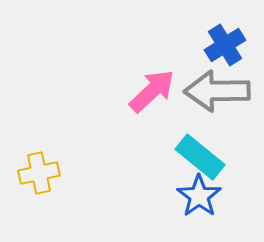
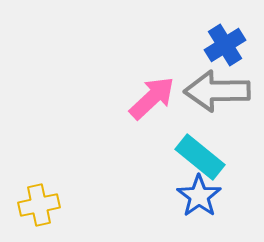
pink arrow: moved 7 px down
yellow cross: moved 32 px down
